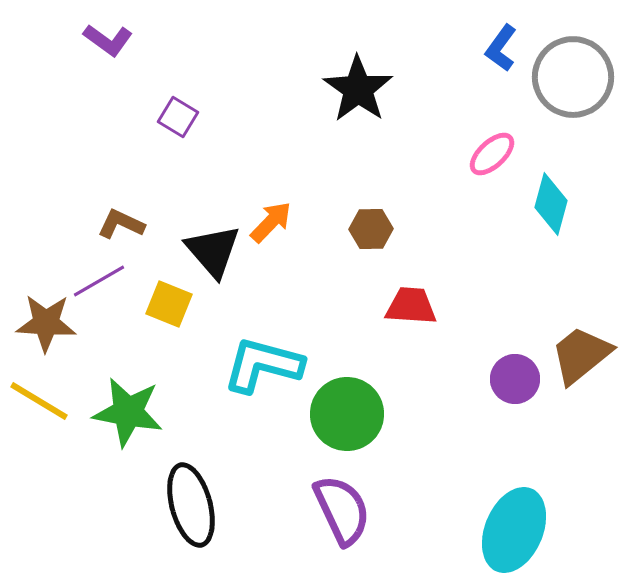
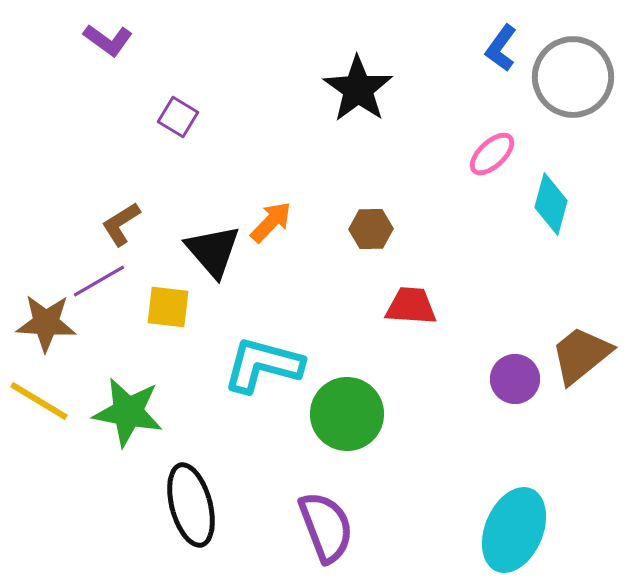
brown L-shape: rotated 57 degrees counterclockwise
yellow square: moved 1 px left, 3 px down; rotated 15 degrees counterclockwise
purple semicircle: moved 16 px left, 17 px down; rotated 4 degrees clockwise
